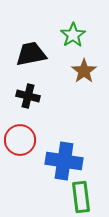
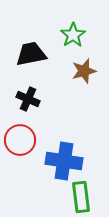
brown star: rotated 20 degrees clockwise
black cross: moved 3 px down; rotated 10 degrees clockwise
